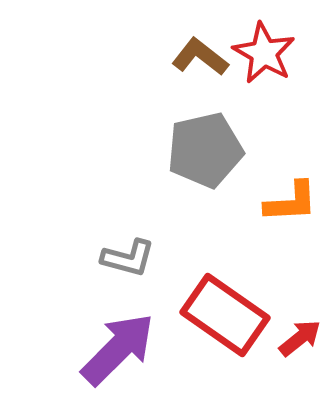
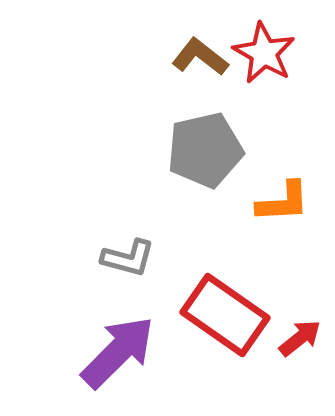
orange L-shape: moved 8 px left
purple arrow: moved 3 px down
